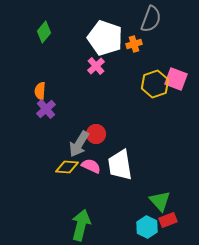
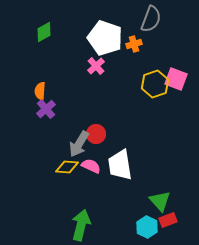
green diamond: rotated 20 degrees clockwise
